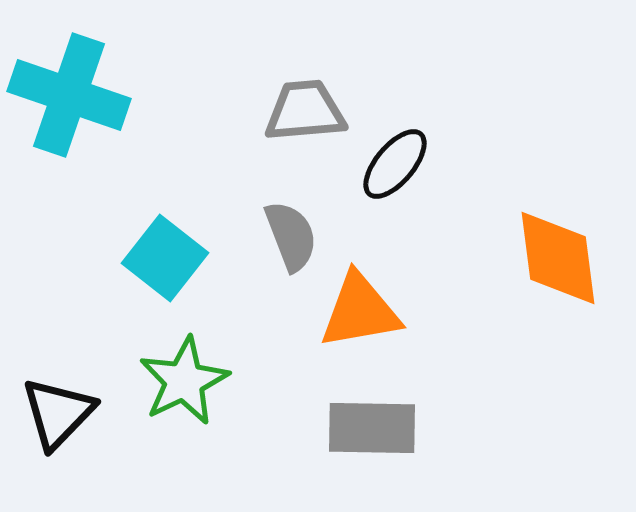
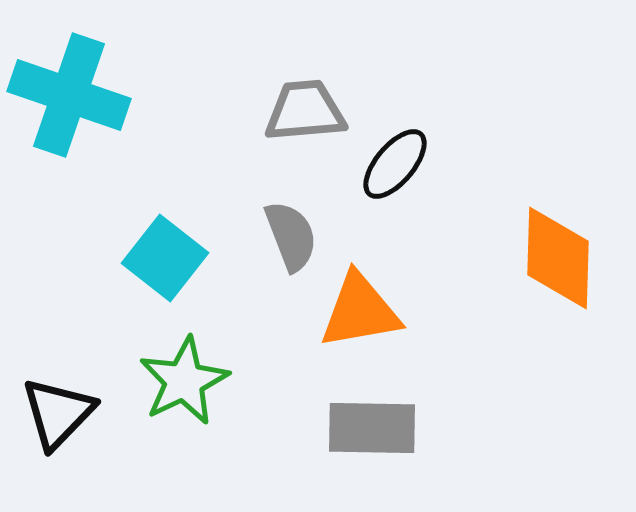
orange diamond: rotated 9 degrees clockwise
